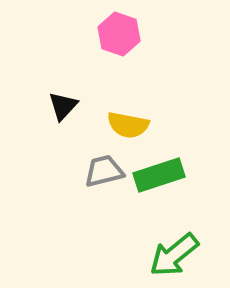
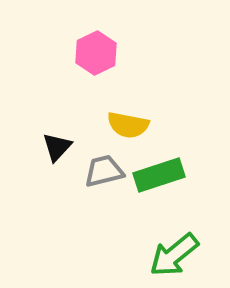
pink hexagon: moved 23 px left, 19 px down; rotated 15 degrees clockwise
black triangle: moved 6 px left, 41 px down
